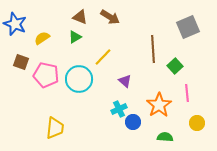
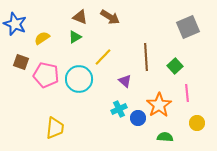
brown line: moved 7 px left, 8 px down
blue circle: moved 5 px right, 4 px up
